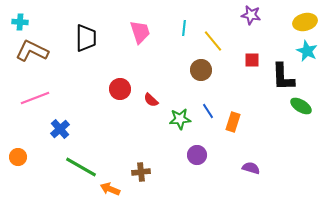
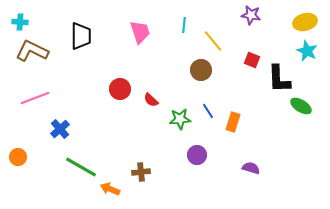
cyan line: moved 3 px up
black trapezoid: moved 5 px left, 2 px up
red square: rotated 21 degrees clockwise
black L-shape: moved 4 px left, 2 px down
